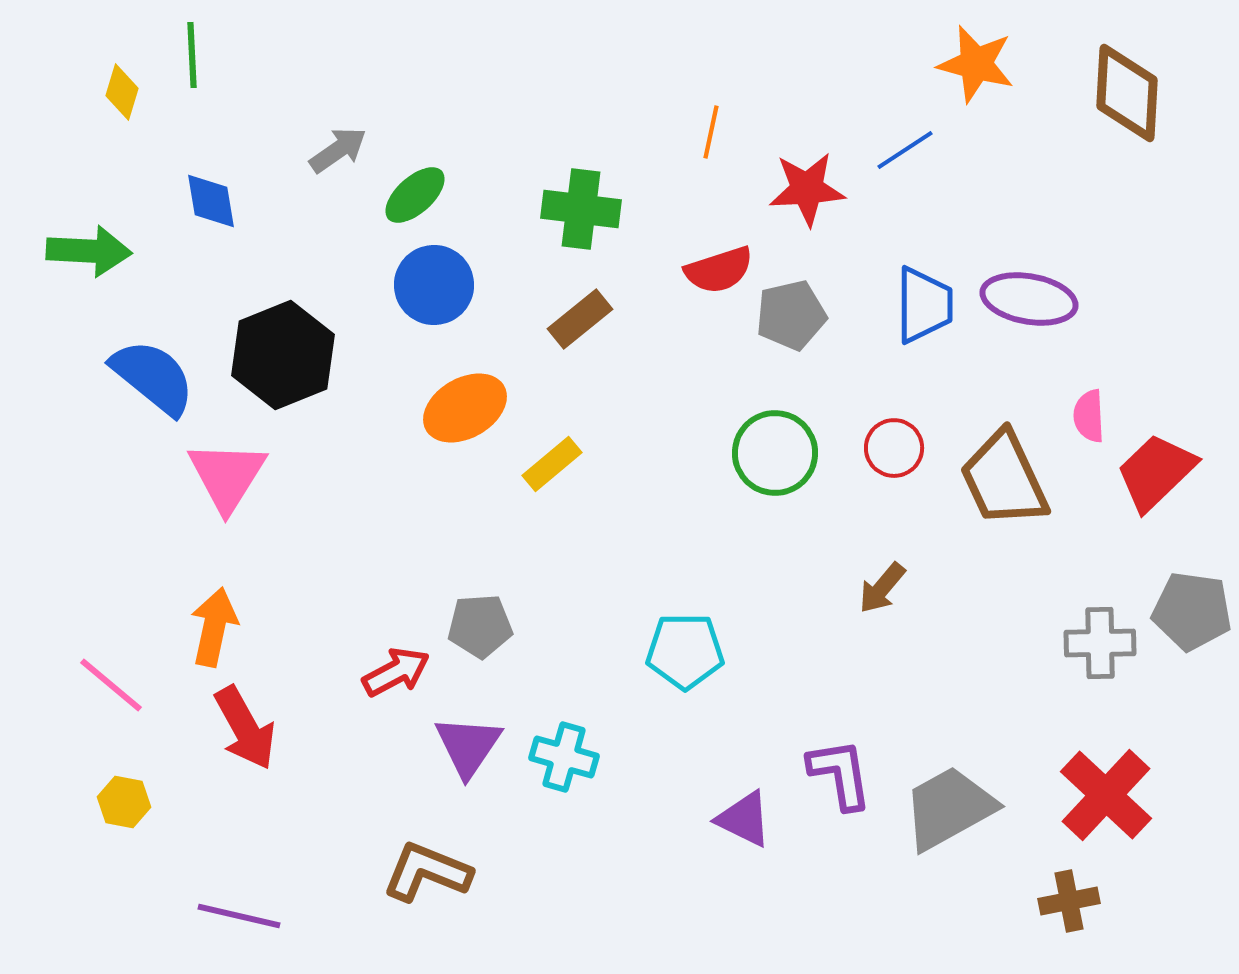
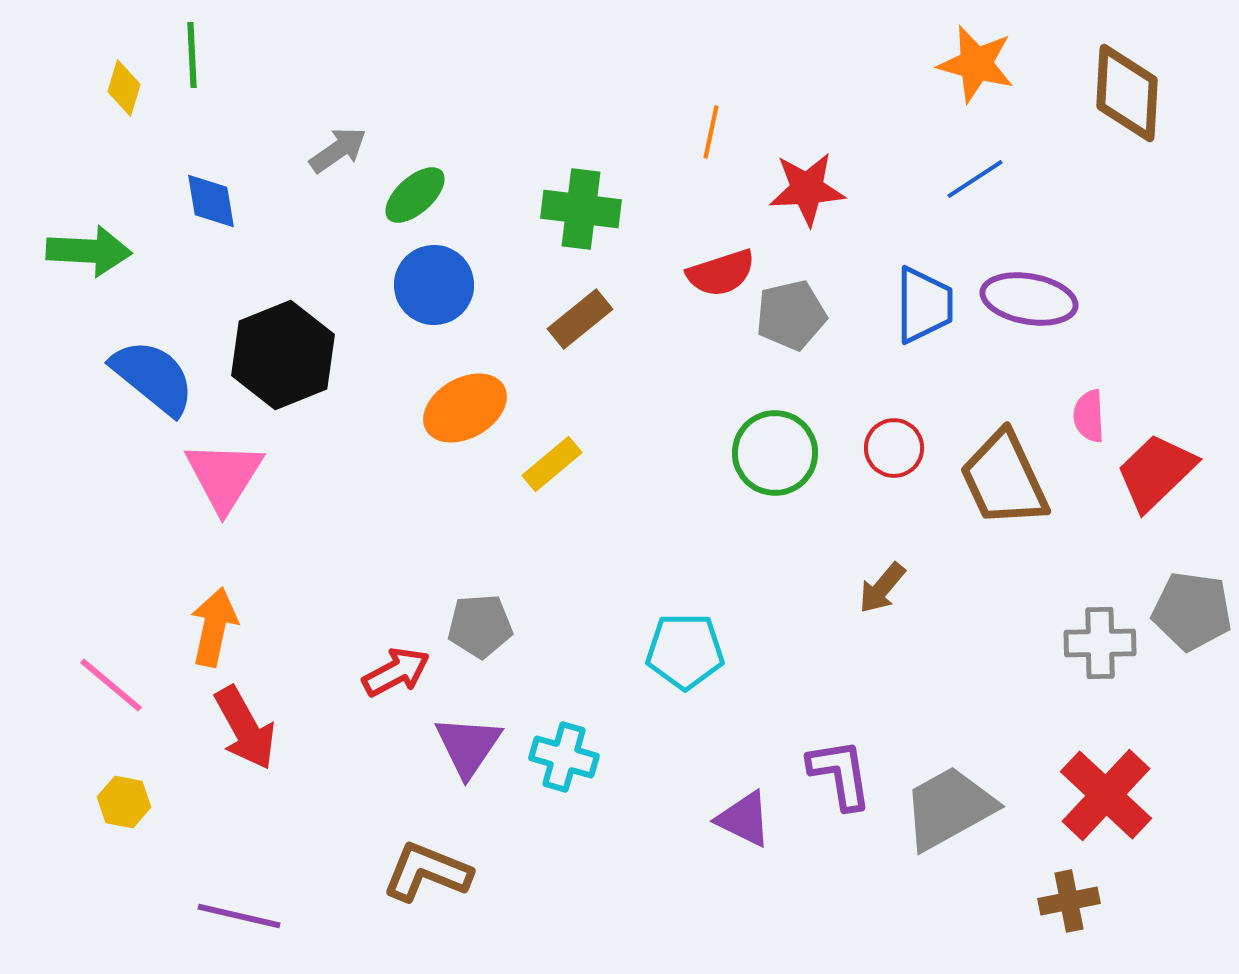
yellow diamond at (122, 92): moved 2 px right, 4 px up
blue line at (905, 150): moved 70 px right, 29 px down
red semicircle at (719, 270): moved 2 px right, 3 px down
pink triangle at (227, 476): moved 3 px left
